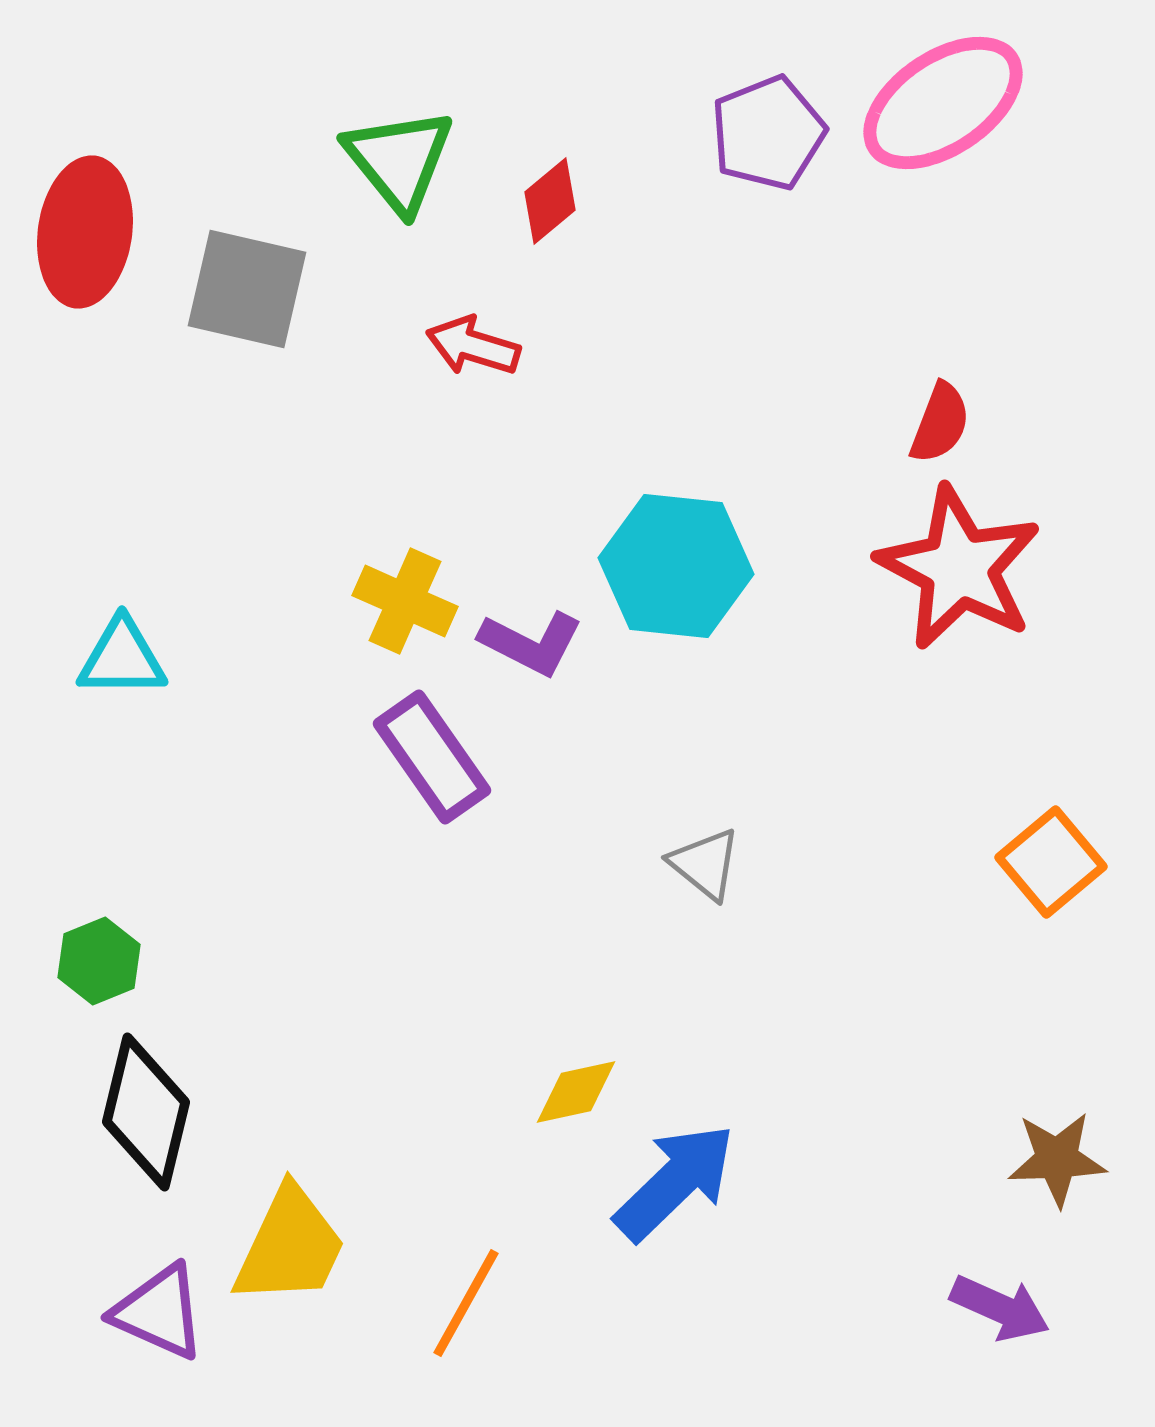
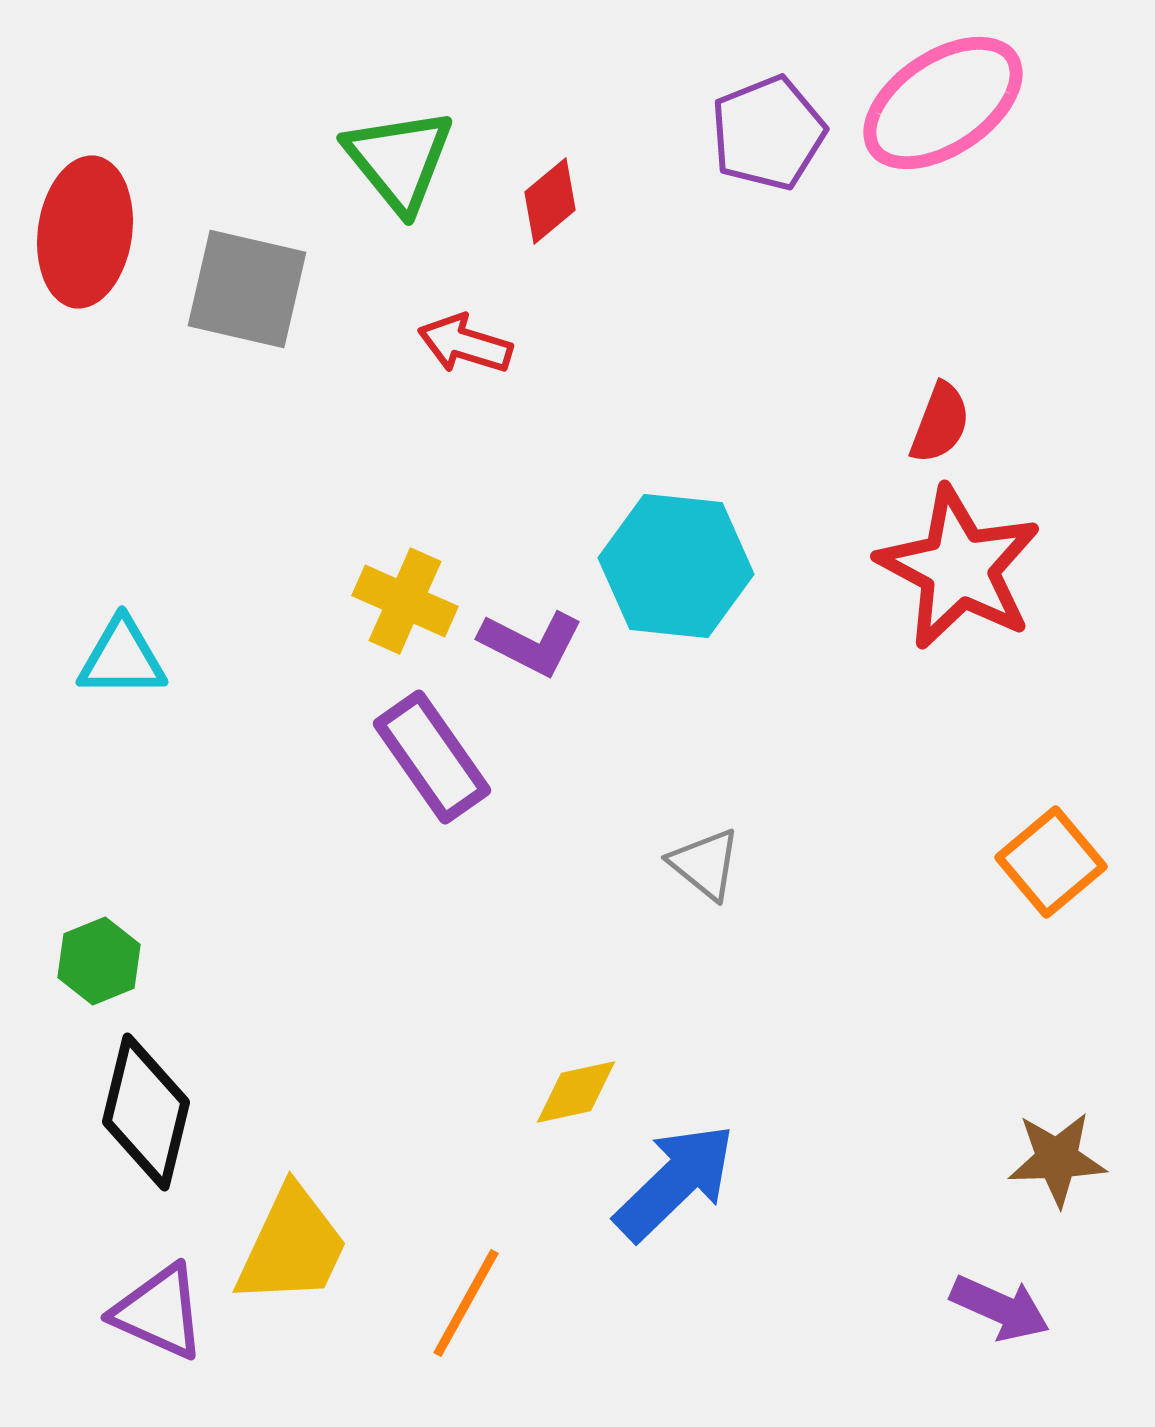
red arrow: moved 8 px left, 2 px up
yellow trapezoid: moved 2 px right
